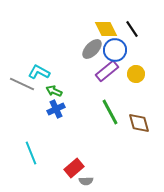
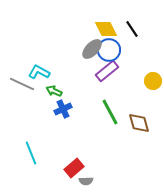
blue circle: moved 6 px left
yellow circle: moved 17 px right, 7 px down
blue cross: moved 7 px right
